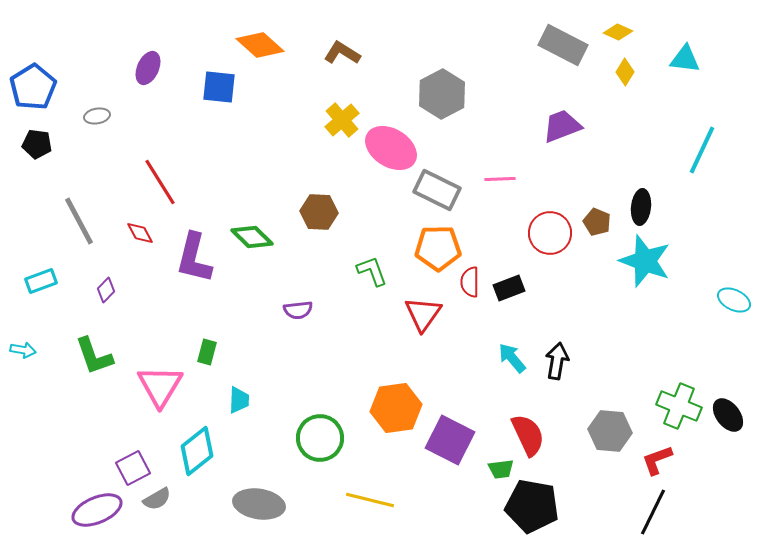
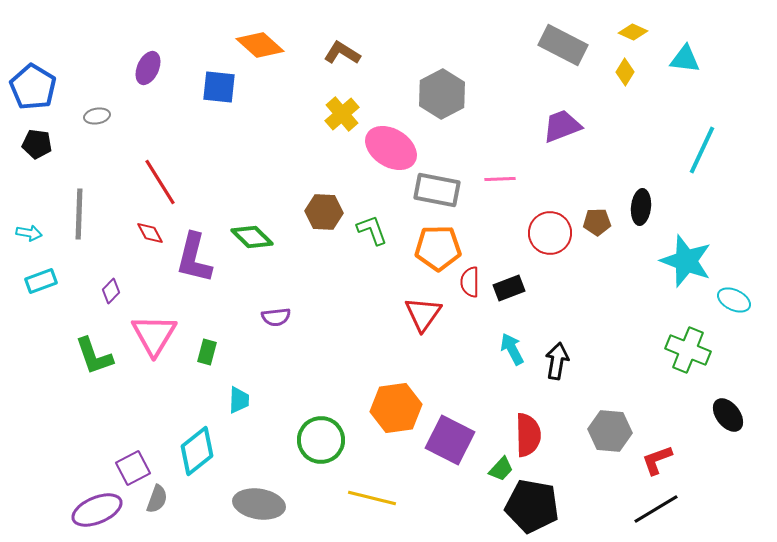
yellow diamond at (618, 32): moved 15 px right
blue pentagon at (33, 87): rotated 9 degrees counterclockwise
yellow cross at (342, 120): moved 6 px up
gray rectangle at (437, 190): rotated 15 degrees counterclockwise
brown hexagon at (319, 212): moved 5 px right
gray line at (79, 221): moved 7 px up; rotated 30 degrees clockwise
brown pentagon at (597, 222): rotated 24 degrees counterclockwise
red diamond at (140, 233): moved 10 px right
cyan star at (645, 261): moved 41 px right
green L-shape at (372, 271): moved 41 px up
purple diamond at (106, 290): moved 5 px right, 1 px down
purple semicircle at (298, 310): moved 22 px left, 7 px down
cyan arrow at (23, 350): moved 6 px right, 117 px up
cyan arrow at (512, 358): moved 9 px up; rotated 12 degrees clockwise
pink triangle at (160, 386): moved 6 px left, 51 px up
green cross at (679, 406): moved 9 px right, 56 px up
red semicircle at (528, 435): rotated 24 degrees clockwise
green circle at (320, 438): moved 1 px right, 2 px down
green trapezoid at (501, 469): rotated 40 degrees counterclockwise
gray semicircle at (157, 499): rotated 40 degrees counterclockwise
yellow line at (370, 500): moved 2 px right, 2 px up
black line at (653, 512): moved 3 px right, 3 px up; rotated 33 degrees clockwise
